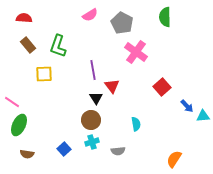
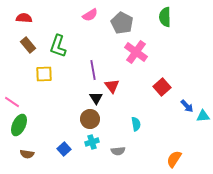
brown circle: moved 1 px left, 1 px up
